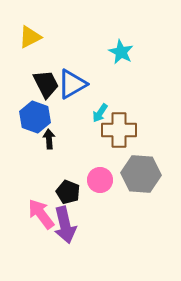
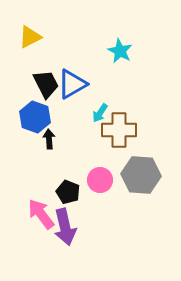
cyan star: moved 1 px left, 1 px up
gray hexagon: moved 1 px down
purple arrow: moved 2 px down
